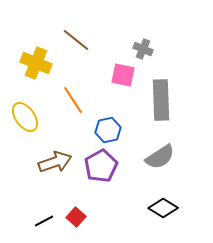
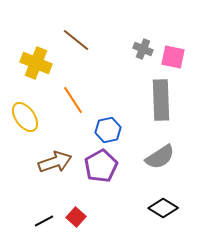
pink square: moved 50 px right, 18 px up
